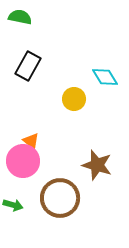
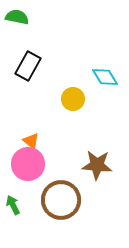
green semicircle: moved 3 px left
yellow circle: moved 1 px left
pink circle: moved 5 px right, 3 px down
brown star: rotated 12 degrees counterclockwise
brown circle: moved 1 px right, 2 px down
green arrow: rotated 132 degrees counterclockwise
